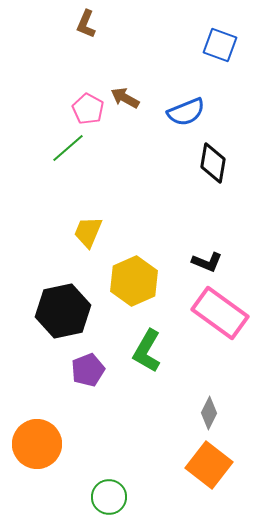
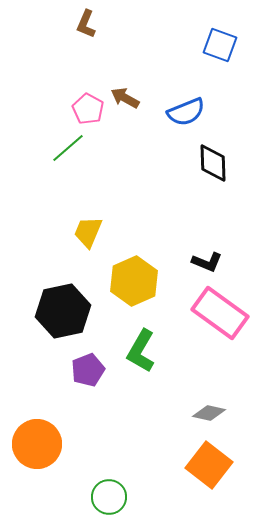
black diamond: rotated 12 degrees counterclockwise
green L-shape: moved 6 px left
gray diamond: rotated 76 degrees clockwise
